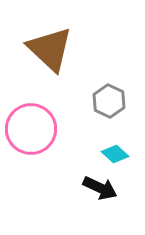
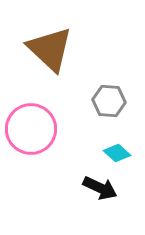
gray hexagon: rotated 20 degrees counterclockwise
cyan diamond: moved 2 px right, 1 px up
